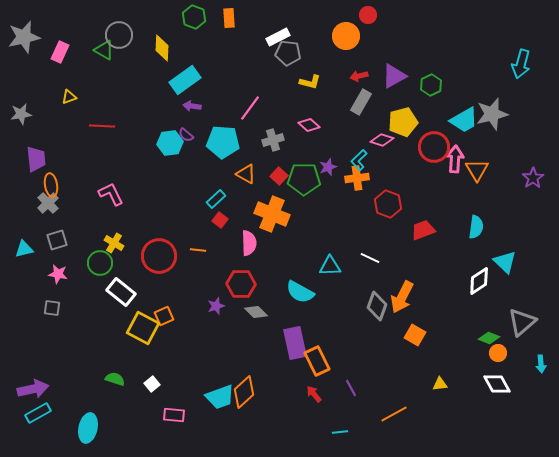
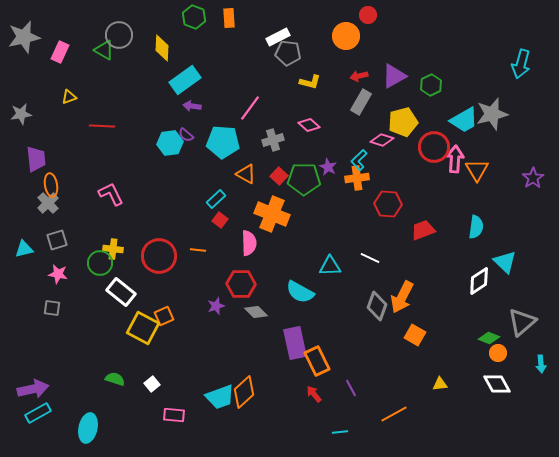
purple star at (328, 167): rotated 24 degrees counterclockwise
red hexagon at (388, 204): rotated 16 degrees counterclockwise
yellow cross at (114, 243): moved 1 px left, 6 px down; rotated 24 degrees counterclockwise
